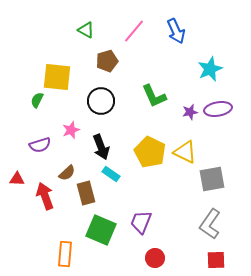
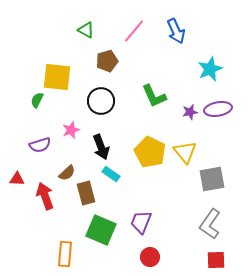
yellow triangle: rotated 25 degrees clockwise
red circle: moved 5 px left, 1 px up
